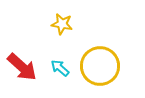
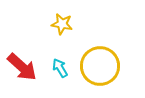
cyan arrow: rotated 18 degrees clockwise
